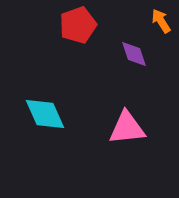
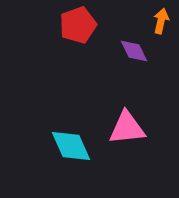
orange arrow: rotated 45 degrees clockwise
purple diamond: moved 3 px up; rotated 8 degrees counterclockwise
cyan diamond: moved 26 px right, 32 px down
